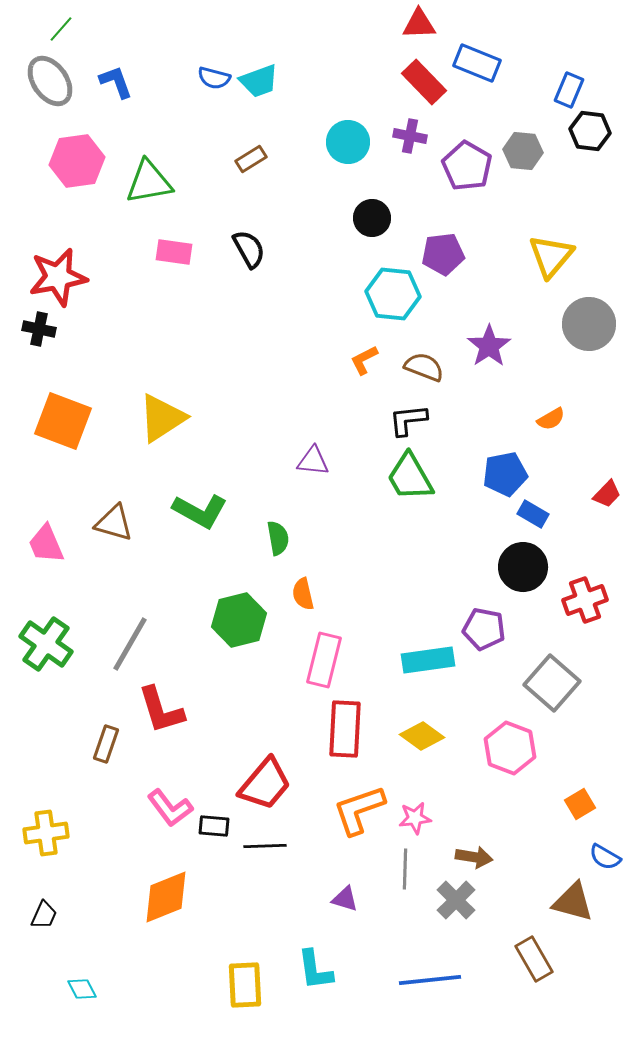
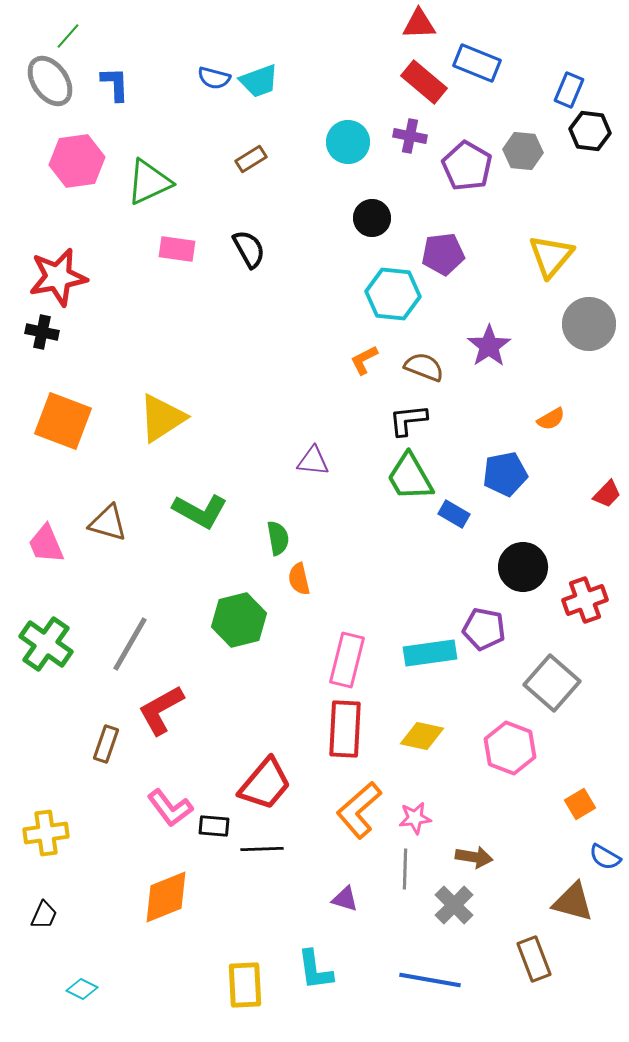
green line at (61, 29): moved 7 px right, 7 px down
blue L-shape at (116, 82): moved 1 px left, 2 px down; rotated 18 degrees clockwise
red rectangle at (424, 82): rotated 6 degrees counterclockwise
green triangle at (149, 182): rotated 15 degrees counterclockwise
pink rectangle at (174, 252): moved 3 px right, 3 px up
black cross at (39, 329): moved 3 px right, 3 px down
blue rectangle at (533, 514): moved 79 px left
brown triangle at (114, 523): moved 6 px left
orange semicircle at (303, 594): moved 4 px left, 15 px up
pink rectangle at (324, 660): moved 23 px right
cyan rectangle at (428, 660): moved 2 px right, 7 px up
red L-shape at (161, 710): rotated 78 degrees clockwise
yellow diamond at (422, 736): rotated 24 degrees counterclockwise
orange L-shape at (359, 810): rotated 22 degrees counterclockwise
black line at (265, 846): moved 3 px left, 3 px down
gray cross at (456, 900): moved 2 px left, 5 px down
brown rectangle at (534, 959): rotated 9 degrees clockwise
blue line at (430, 980): rotated 16 degrees clockwise
cyan diamond at (82, 989): rotated 36 degrees counterclockwise
